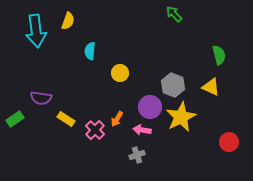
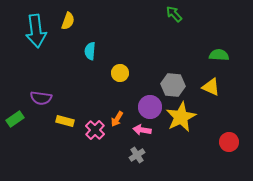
green semicircle: rotated 72 degrees counterclockwise
gray hexagon: rotated 15 degrees counterclockwise
yellow rectangle: moved 1 px left, 2 px down; rotated 18 degrees counterclockwise
gray cross: rotated 14 degrees counterclockwise
